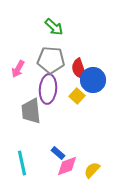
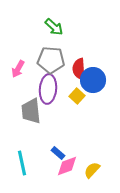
red semicircle: rotated 15 degrees clockwise
